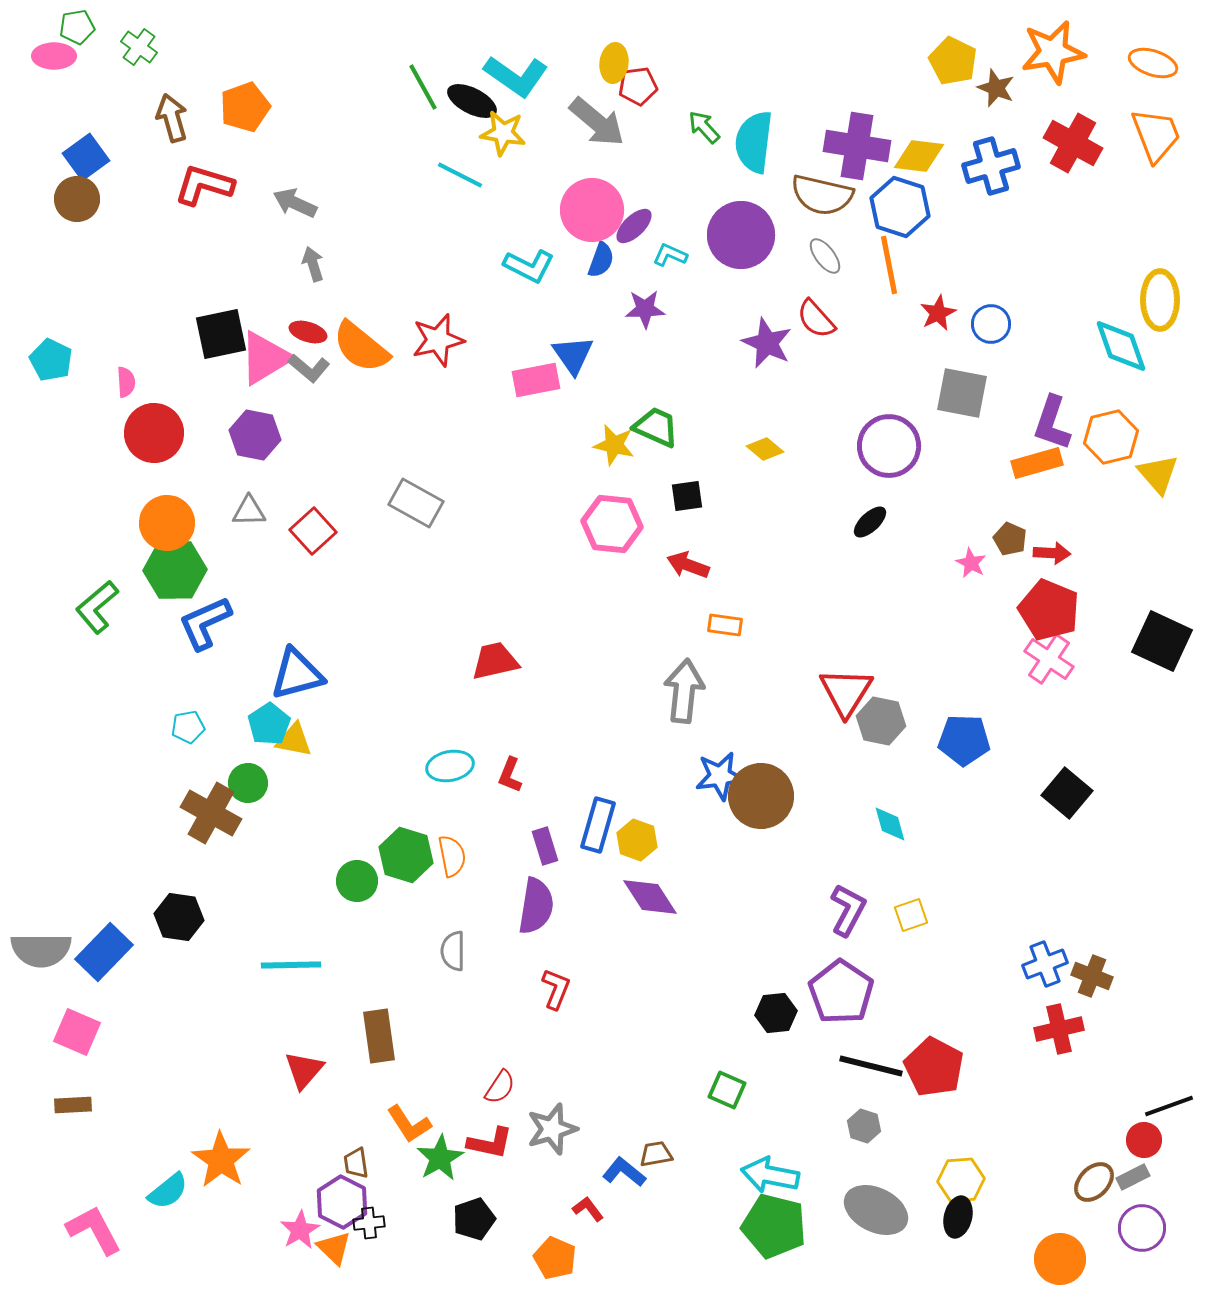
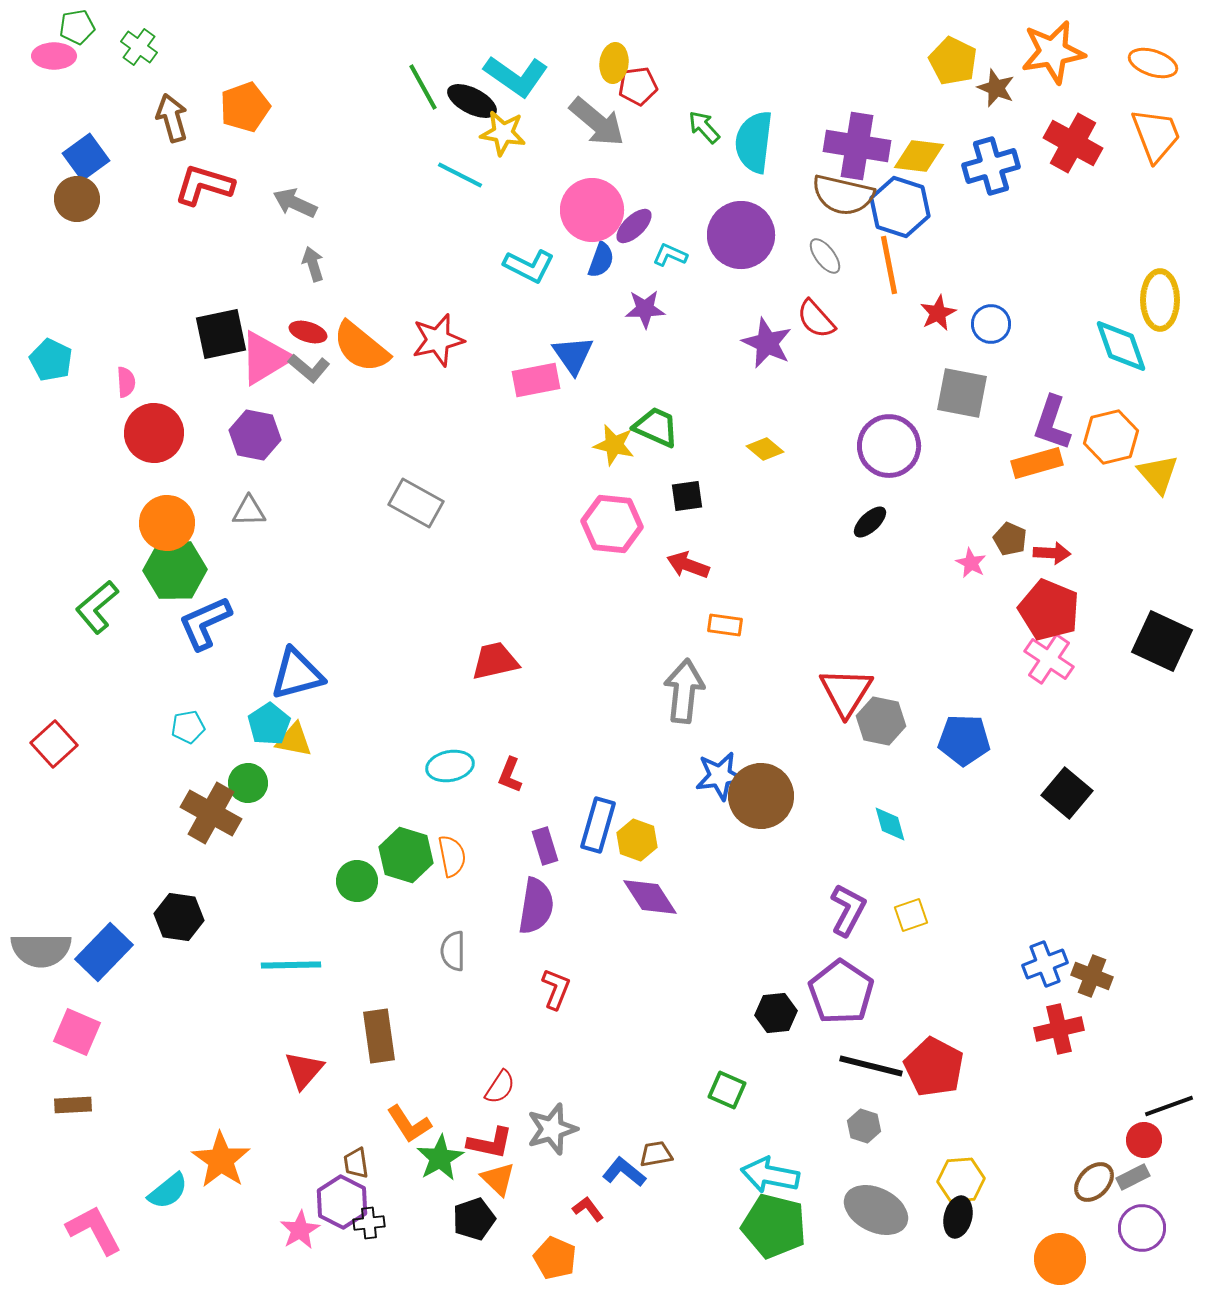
brown semicircle at (822, 195): moved 21 px right
red square at (313, 531): moved 259 px left, 213 px down
orange triangle at (334, 1248): moved 164 px right, 69 px up
